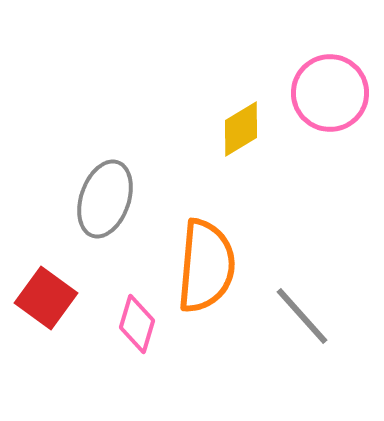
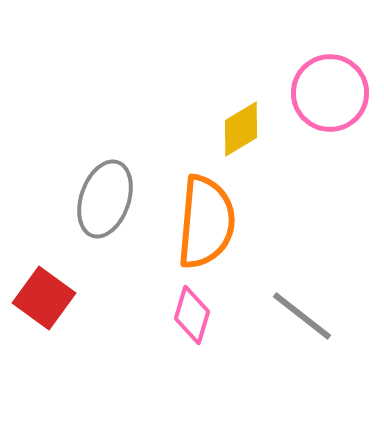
orange semicircle: moved 44 px up
red square: moved 2 px left
gray line: rotated 10 degrees counterclockwise
pink diamond: moved 55 px right, 9 px up
